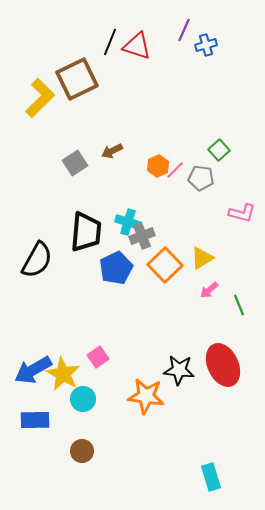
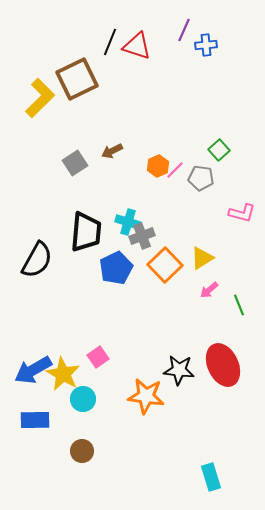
blue cross: rotated 10 degrees clockwise
